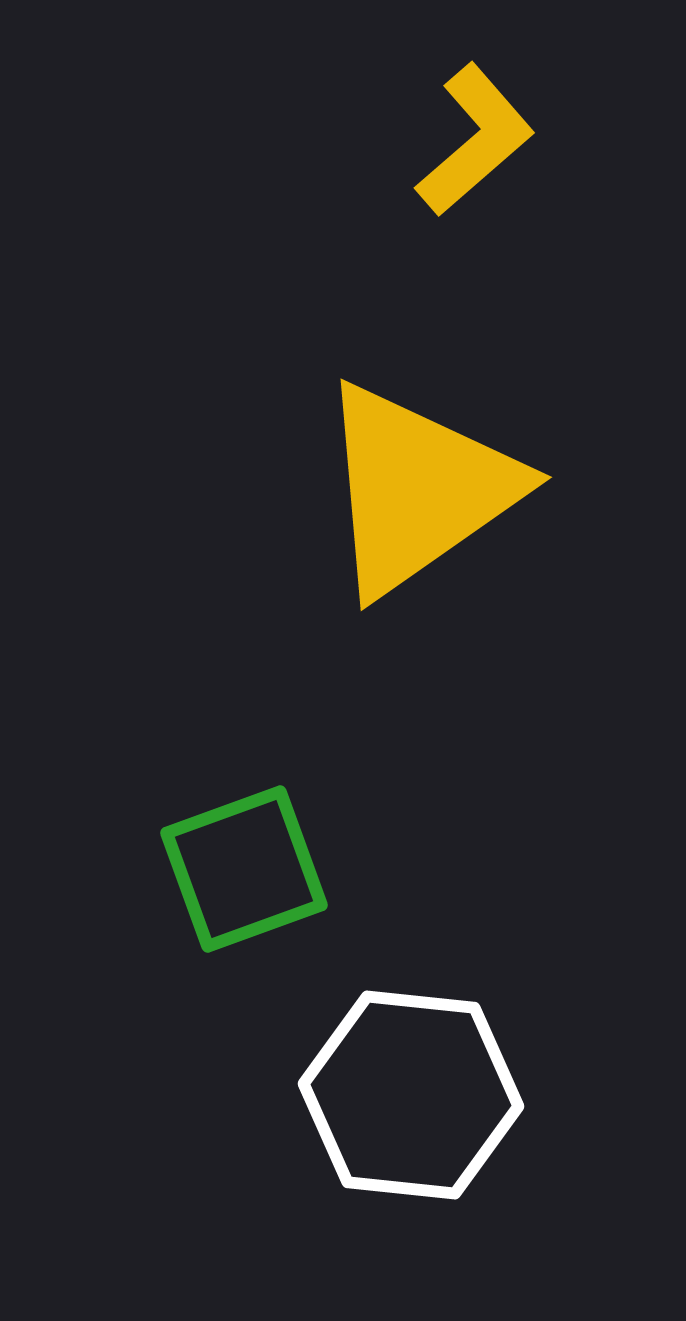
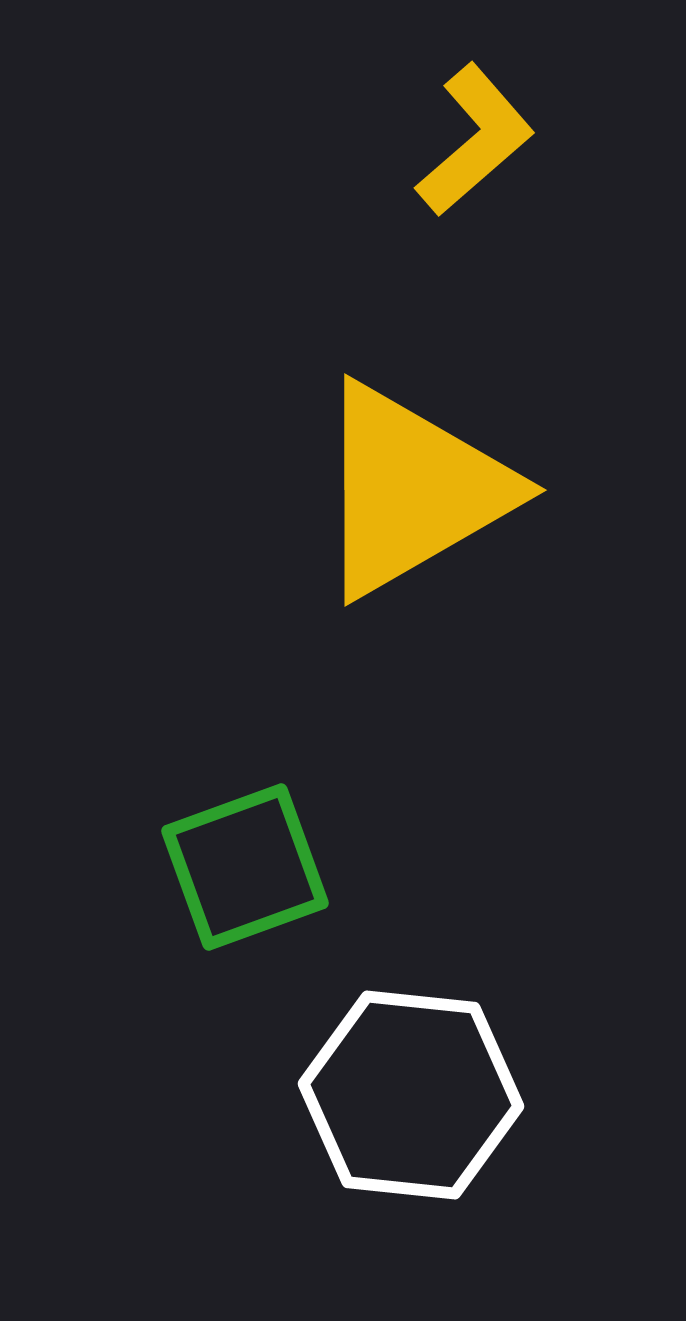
yellow triangle: moved 6 px left, 1 px down; rotated 5 degrees clockwise
green square: moved 1 px right, 2 px up
